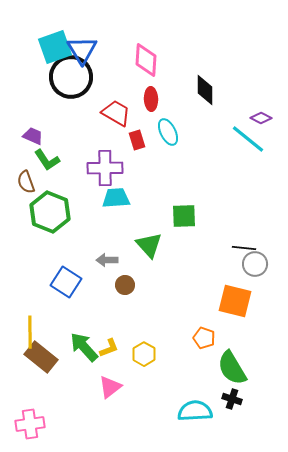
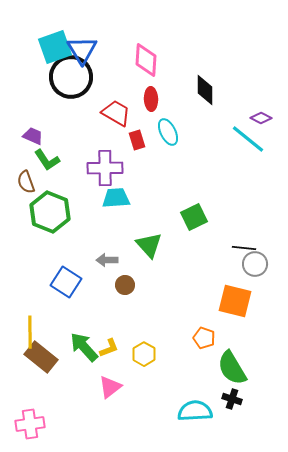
green square: moved 10 px right, 1 px down; rotated 24 degrees counterclockwise
